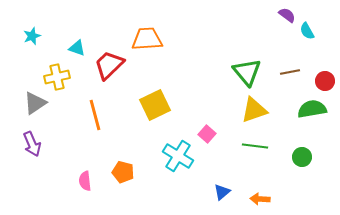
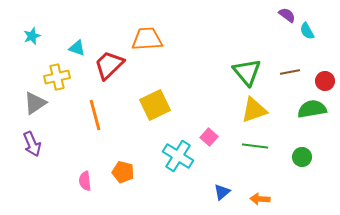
pink square: moved 2 px right, 3 px down
